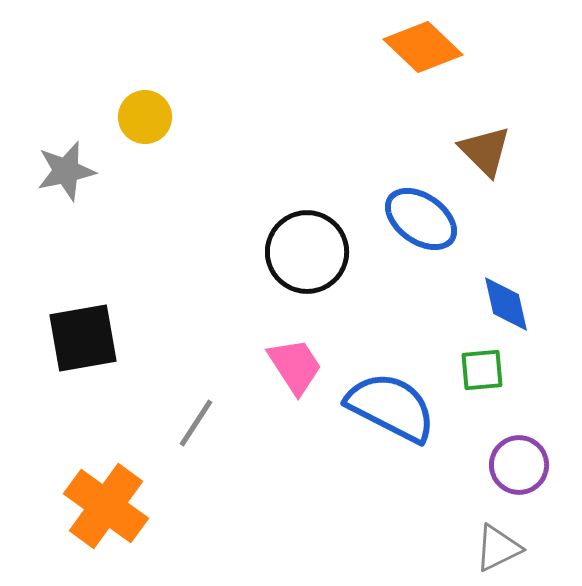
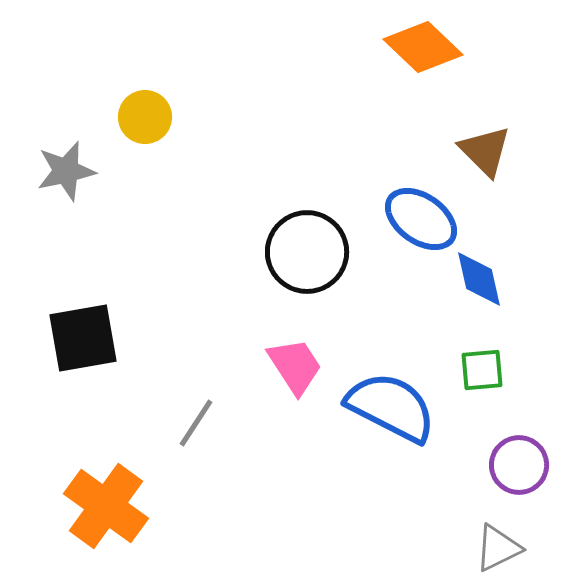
blue diamond: moved 27 px left, 25 px up
